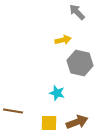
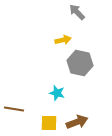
brown line: moved 1 px right, 2 px up
